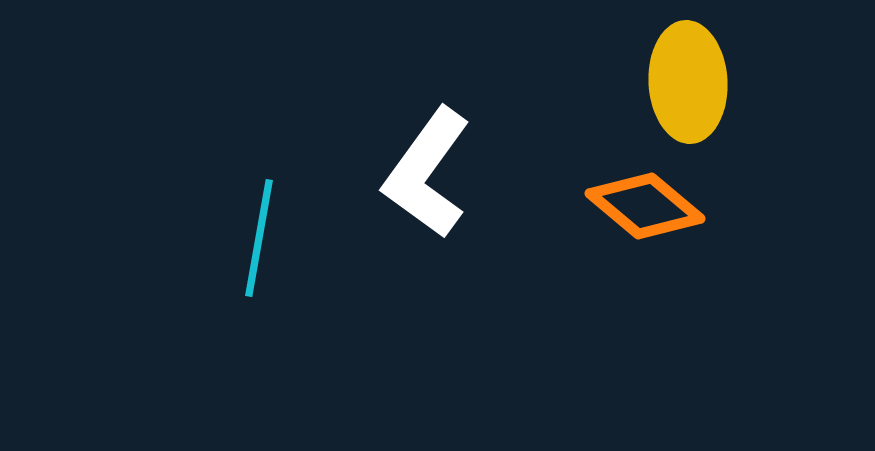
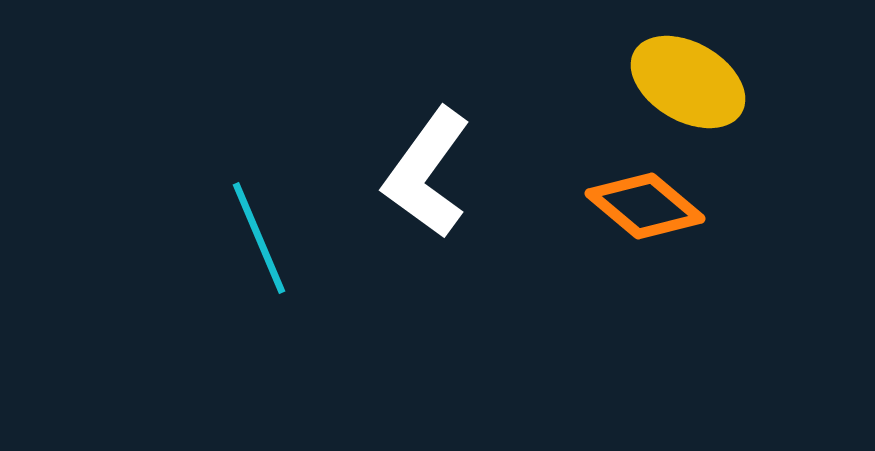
yellow ellipse: rotated 57 degrees counterclockwise
cyan line: rotated 33 degrees counterclockwise
